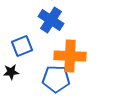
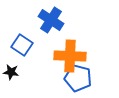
blue square: moved 1 px up; rotated 35 degrees counterclockwise
black star: rotated 14 degrees clockwise
blue pentagon: moved 22 px right, 1 px up; rotated 12 degrees clockwise
